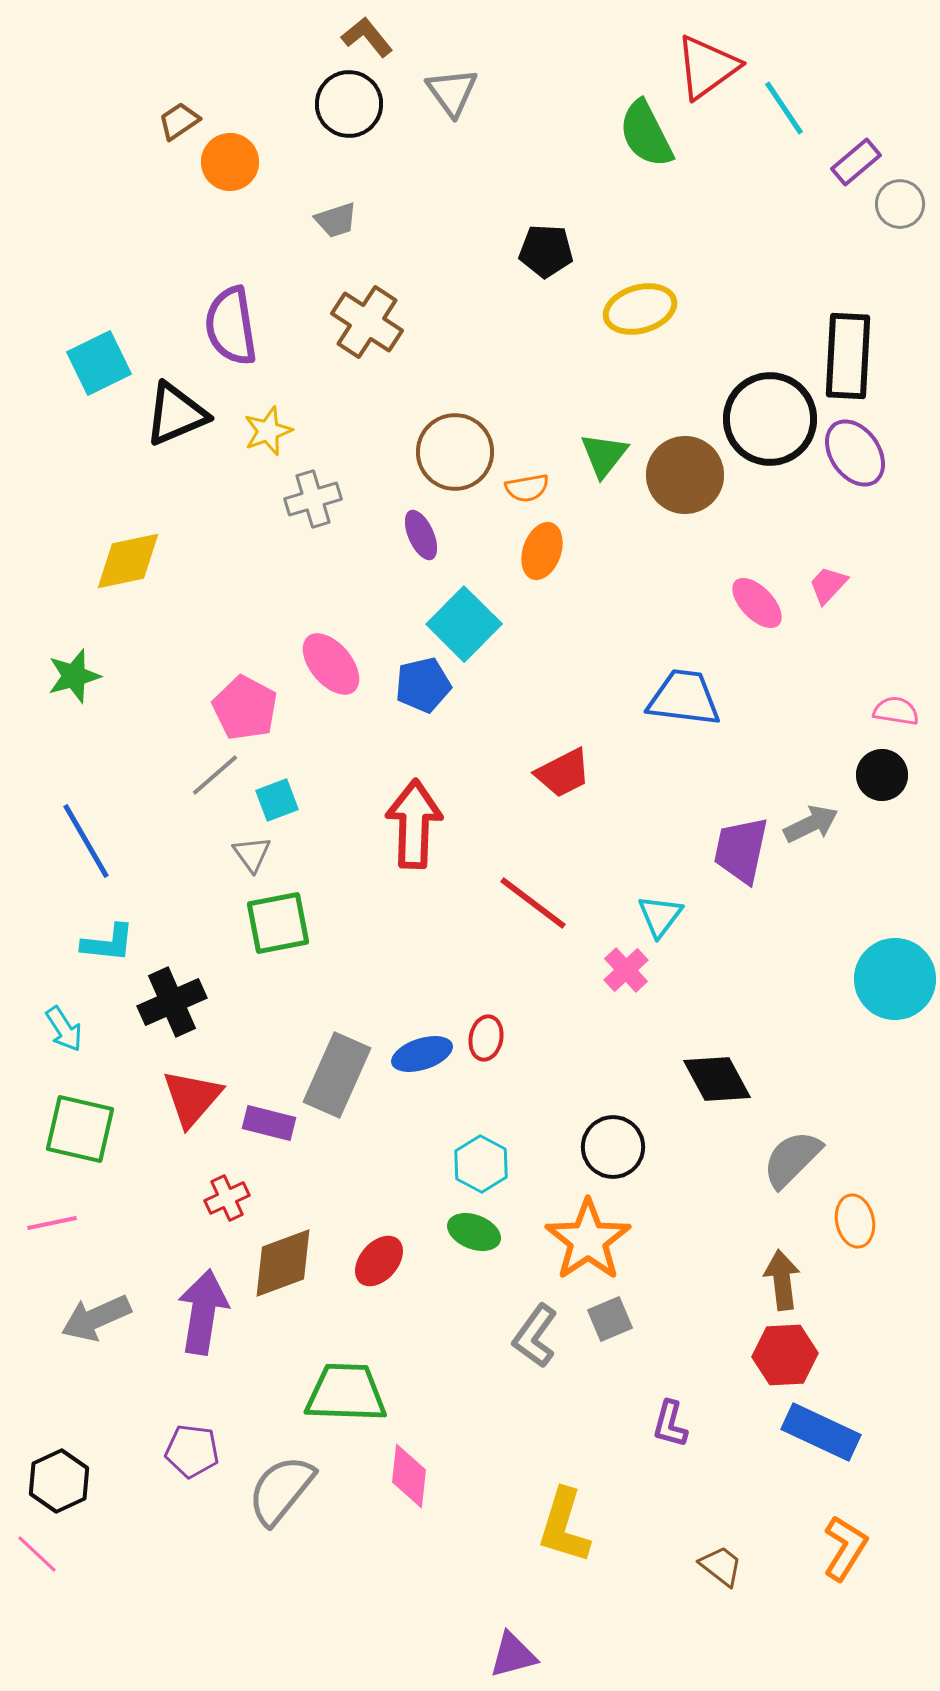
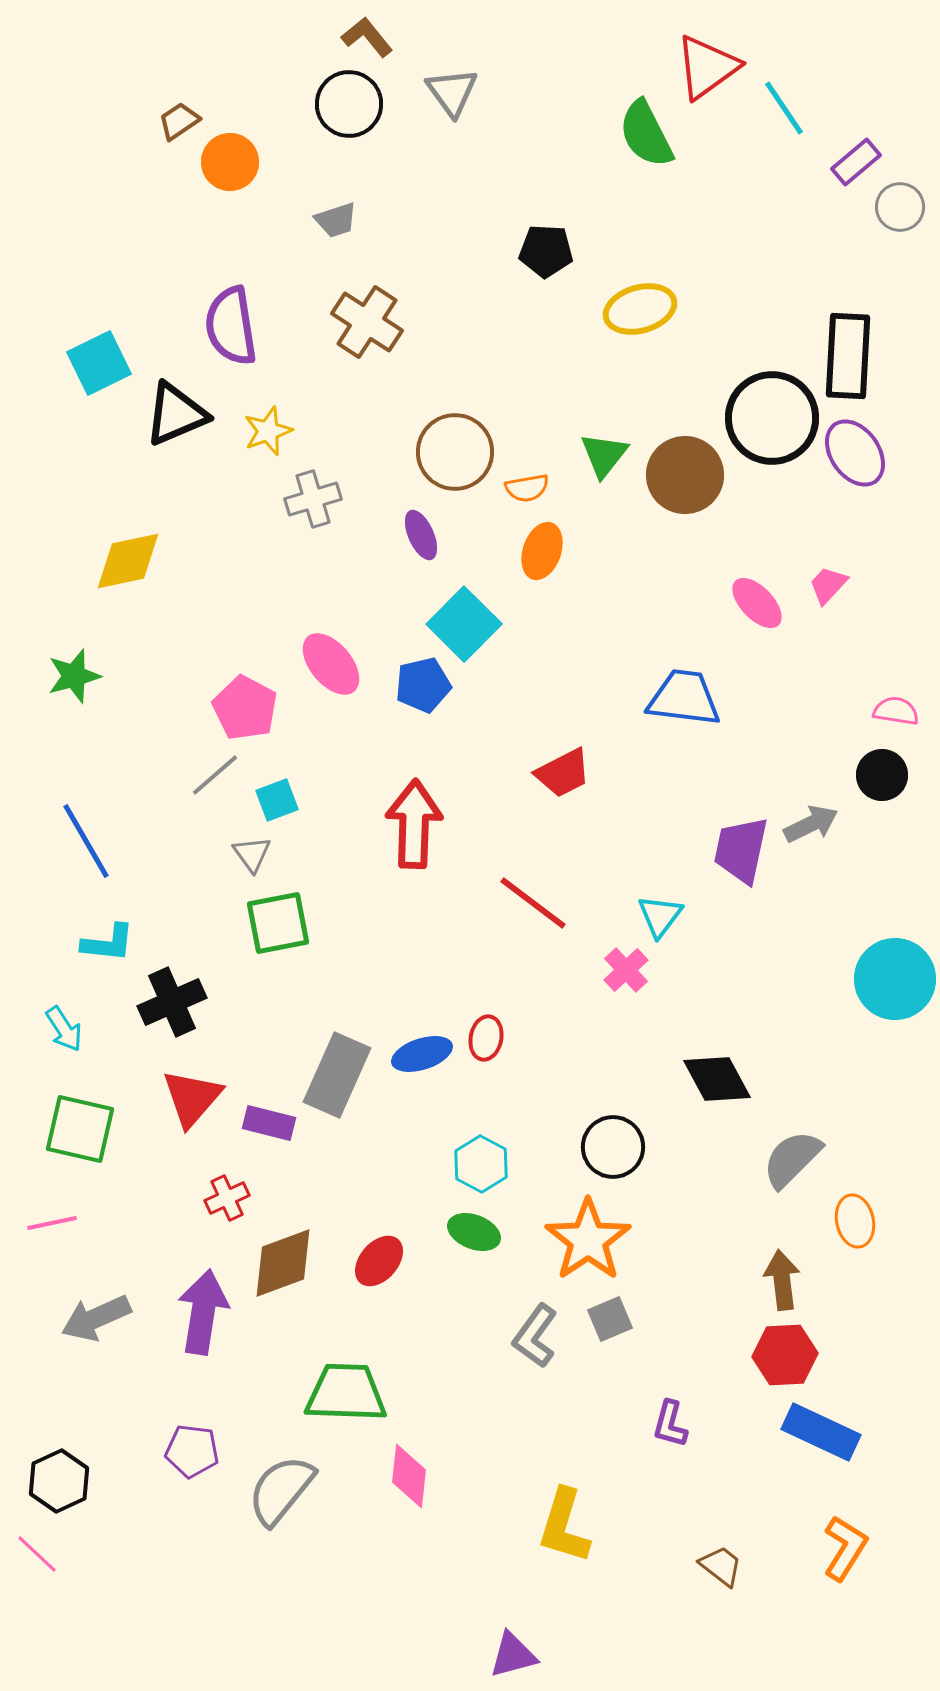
gray circle at (900, 204): moved 3 px down
black circle at (770, 419): moved 2 px right, 1 px up
